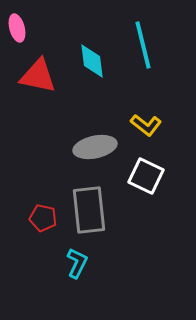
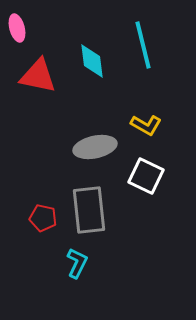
yellow L-shape: rotated 8 degrees counterclockwise
